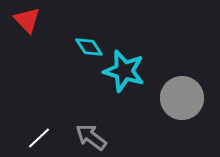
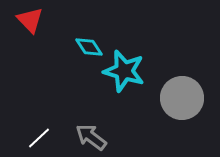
red triangle: moved 3 px right
